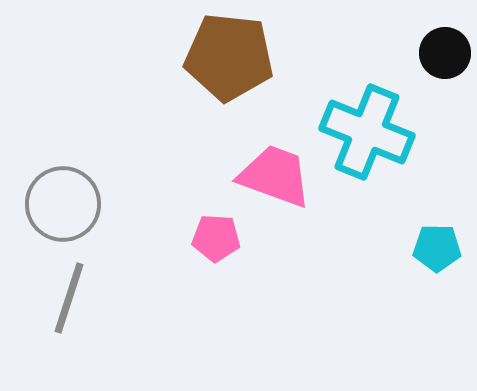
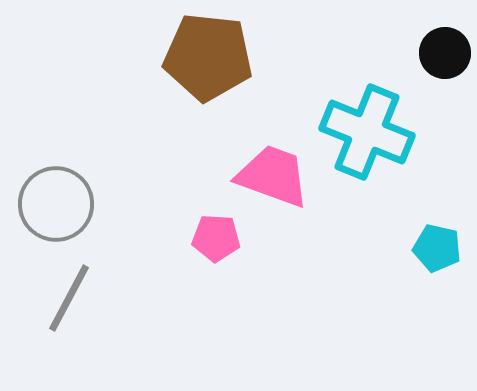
brown pentagon: moved 21 px left
pink trapezoid: moved 2 px left
gray circle: moved 7 px left
cyan pentagon: rotated 12 degrees clockwise
gray line: rotated 10 degrees clockwise
